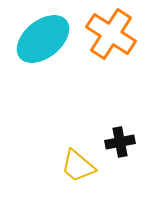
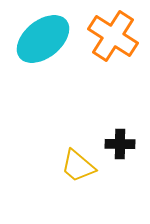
orange cross: moved 2 px right, 2 px down
black cross: moved 2 px down; rotated 12 degrees clockwise
